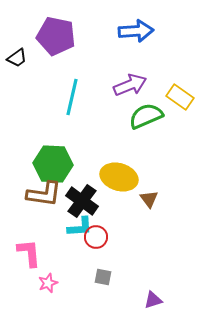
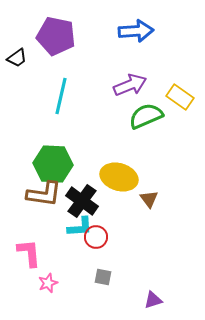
cyan line: moved 11 px left, 1 px up
